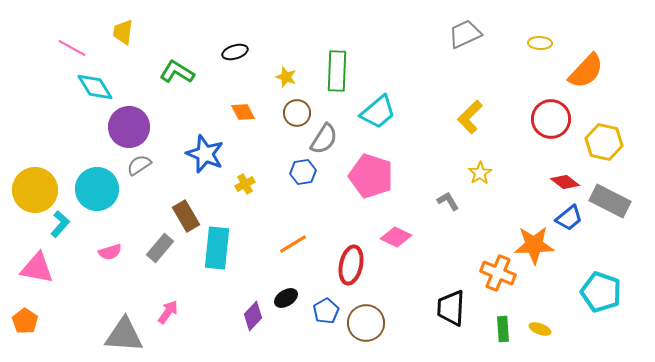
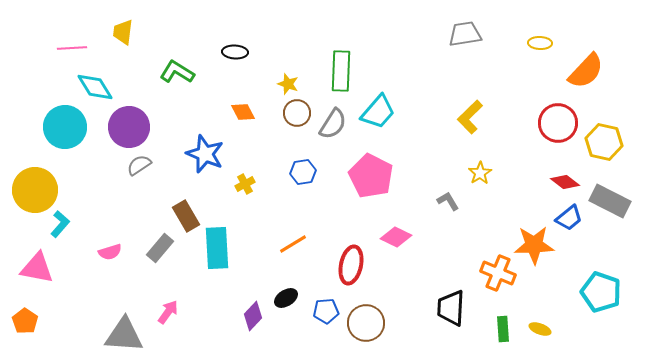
gray trapezoid at (465, 34): rotated 16 degrees clockwise
pink line at (72, 48): rotated 32 degrees counterclockwise
black ellipse at (235, 52): rotated 20 degrees clockwise
green rectangle at (337, 71): moved 4 px right
yellow star at (286, 77): moved 2 px right, 7 px down
cyan trapezoid at (378, 112): rotated 9 degrees counterclockwise
red circle at (551, 119): moved 7 px right, 4 px down
gray semicircle at (324, 139): moved 9 px right, 15 px up
pink pentagon at (371, 176): rotated 9 degrees clockwise
cyan circle at (97, 189): moved 32 px left, 62 px up
cyan rectangle at (217, 248): rotated 9 degrees counterclockwise
blue pentagon at (326, 311): rotated 25 degrees clockwise
